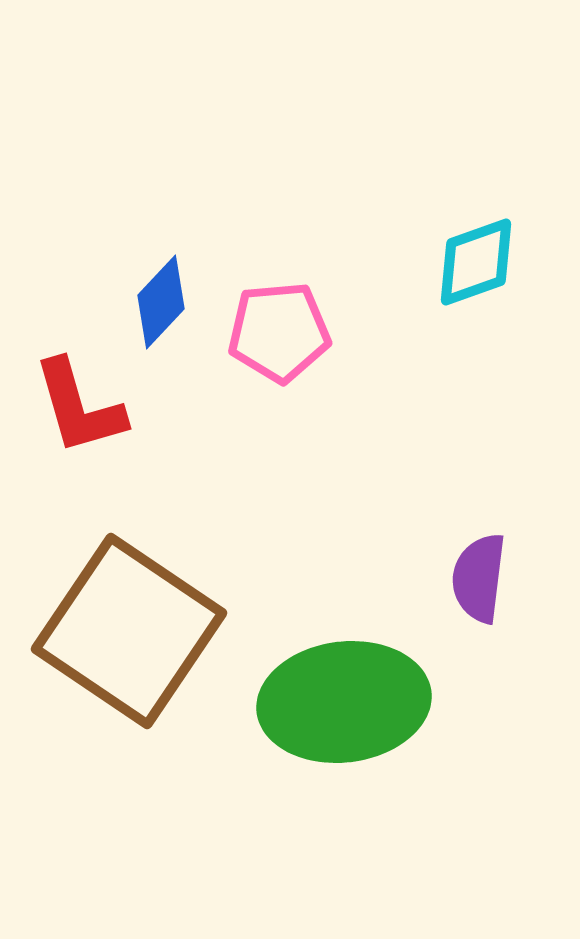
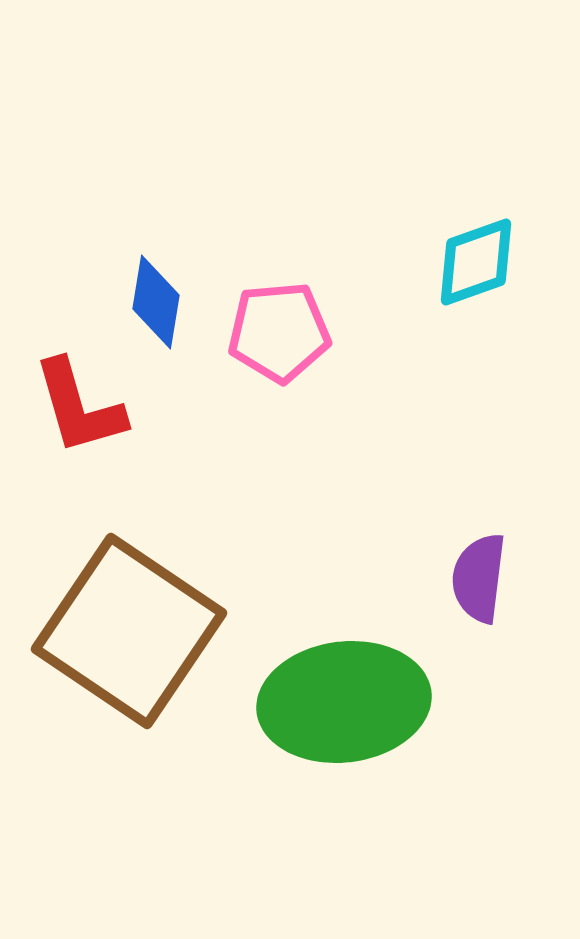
blue diamond: moved 5 px left; rotated 34 degrees counterclockwise
